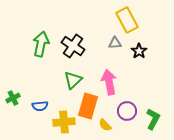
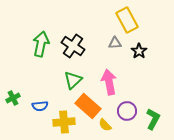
orange rectangle: rotated 65 degrees counterclockwise
